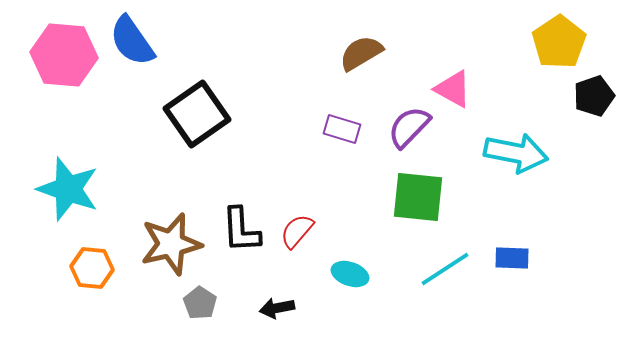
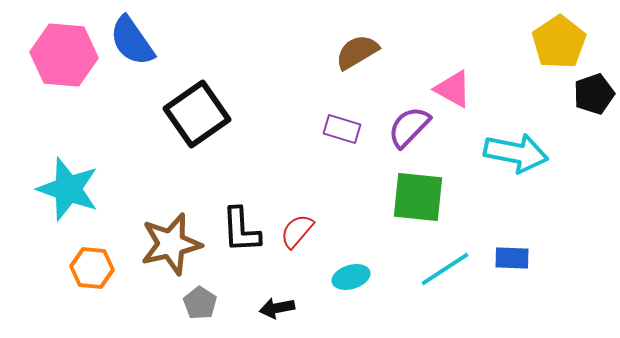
brown semicircle: moved 4 px left, 1 px up
black pentagon: moved 2 px up
cyan ellipse: moved 1 px right, 3 px down; rotated 36 degrees counterclockwise
